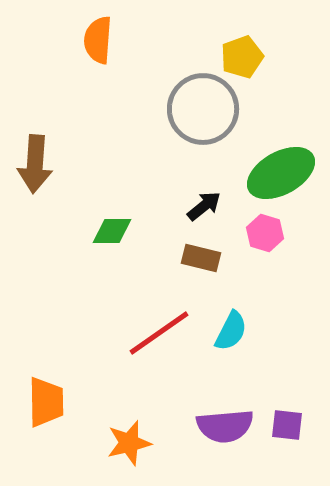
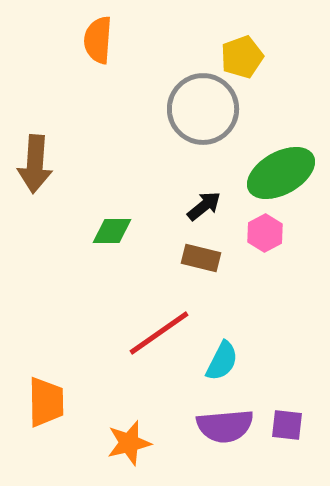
pink hexagon: rotated 15 degrees clockwise
cyan semicircle: moved 9 px left, 30 px down
